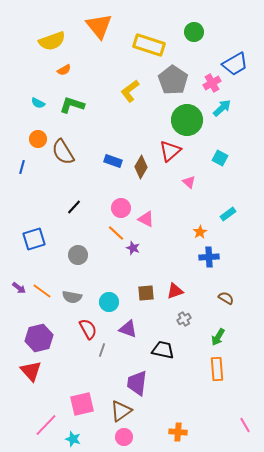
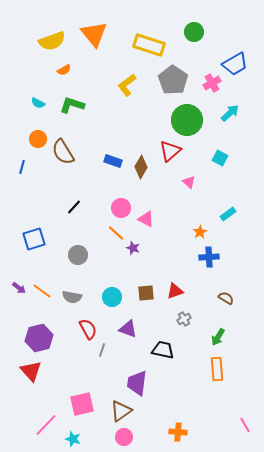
orange triangle at (99, 26): moved 5 px left, 8 px down
yellow L-shape at (130, 91): moved 3 px left, 6 px up
cyan arrow at (222, 108): moved 8 px right, 5 px down
cyan circle at (109, 302): moved 3 px right, 5 px up
